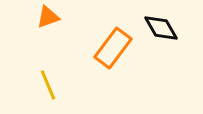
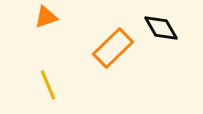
orange triangle: moved 2 px left
orange rectangle: rotated 9 degrees clockwise
